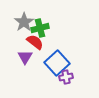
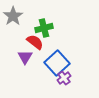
gray star: moved 11 px left, 6 px up
green cross: moved 4 px right
purple cross: moved 2 px left, 1 px down; rotated 24 degrees counterclockwise
